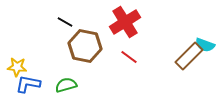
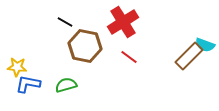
red cross: moved 2 px left
